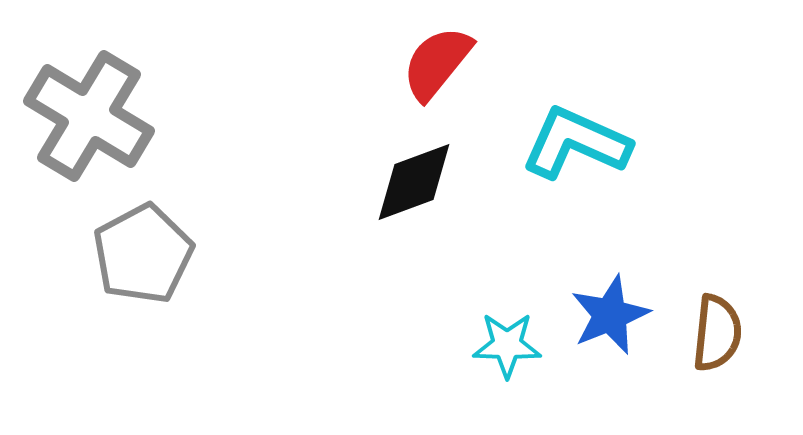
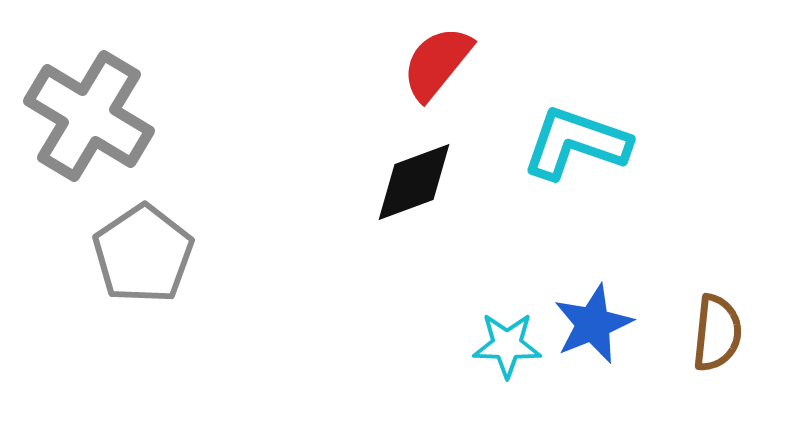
cyan L-shape: rotated 5 degrees counterclockwise
gray pentagon: rotated 6 degrees counterclockwise
blue star: moved 17 px left, 9 px down
